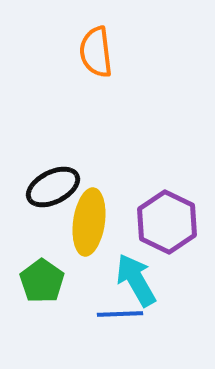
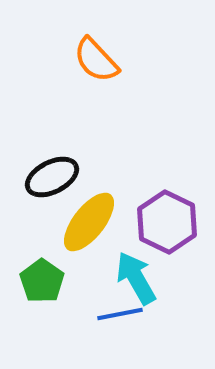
orange semicircle: moved 8 px down; rotated 36 degrees counterclockwise
black ellipse: moved 1 px left, 10 px up
yellow ellipse: rotated 30 degrees clockwise
cyan arrow: moved 2 px up
blue line: rotated 9 degrees counterclockwise
